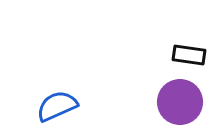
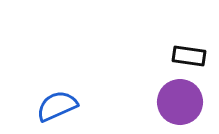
black rectangle: moved 1 px down
